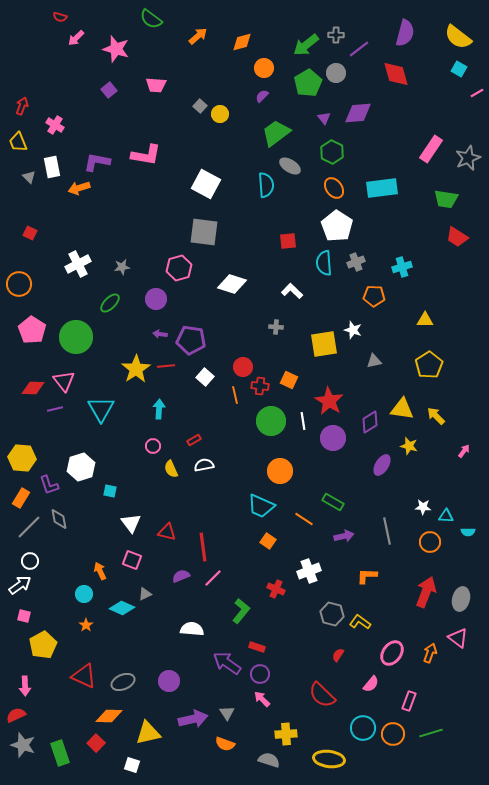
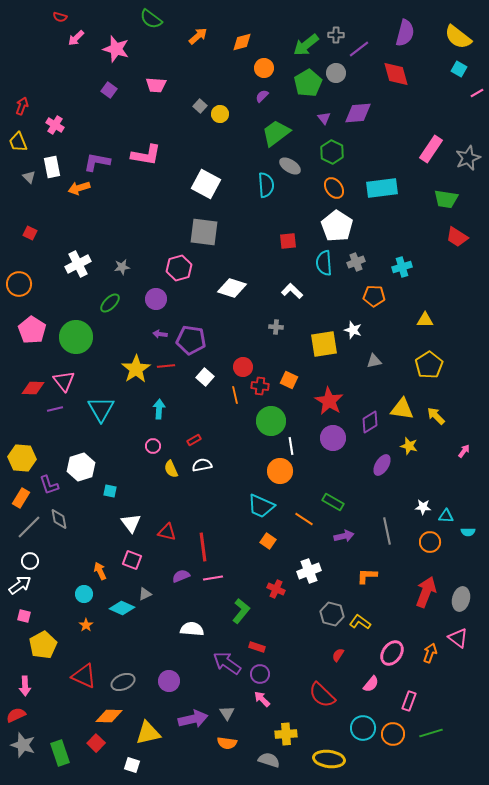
purple square at (109, 90): rotated 14 degrees counterclockwise
white diamond at (232, 284): moved 4 px down
white line at (303, 421): moved 12 px left, 25 px down
white semicircle at (204, 465): moved 2 px left
pink line at (213, 578): rotated 36 degrees clockwise
orange semicircle at (225, 744): moved 2 px right, 1 px up; rotated 12 degrees counterclockwise
